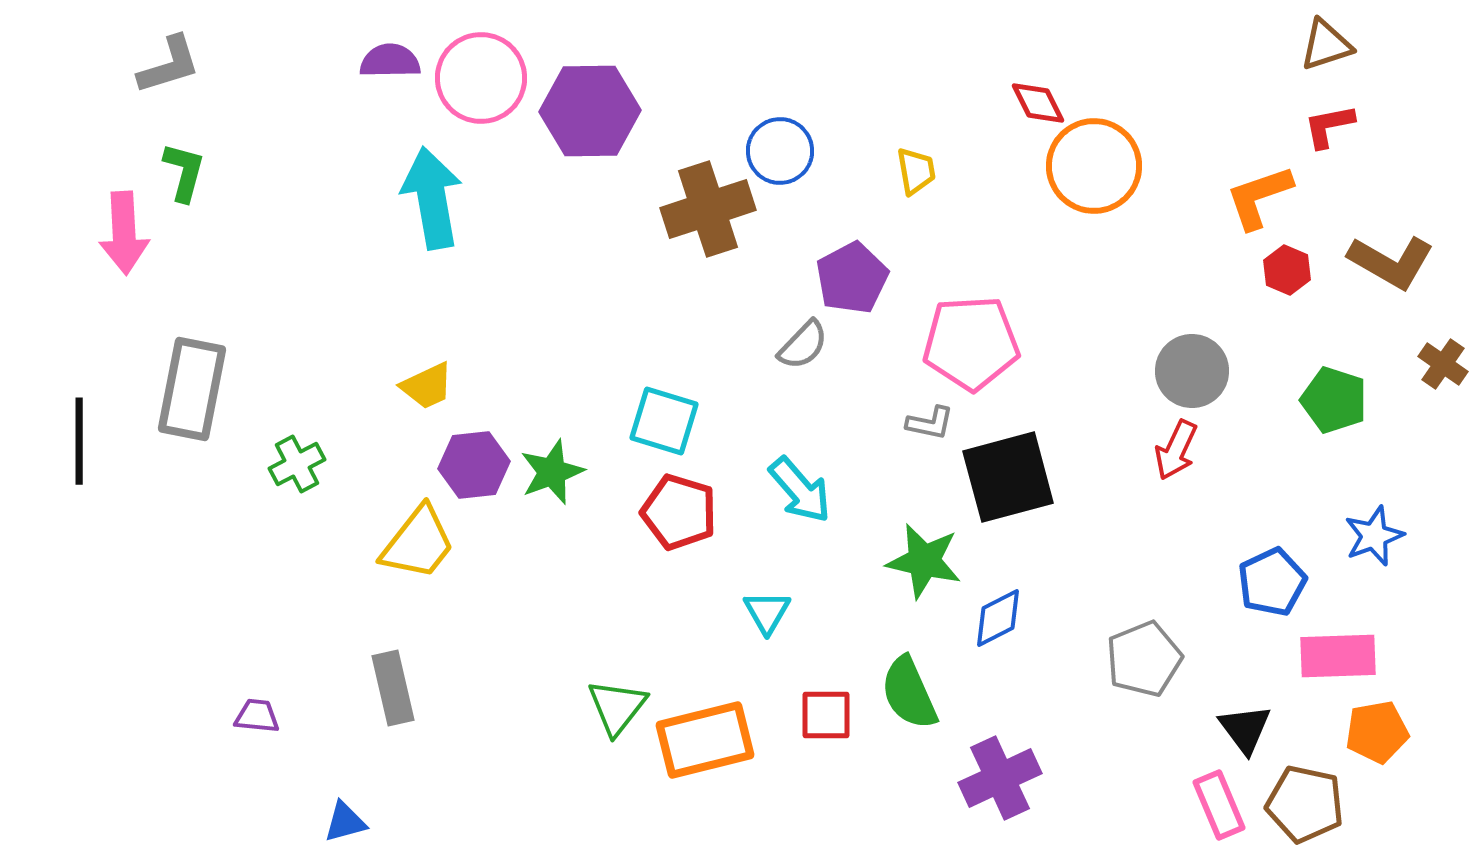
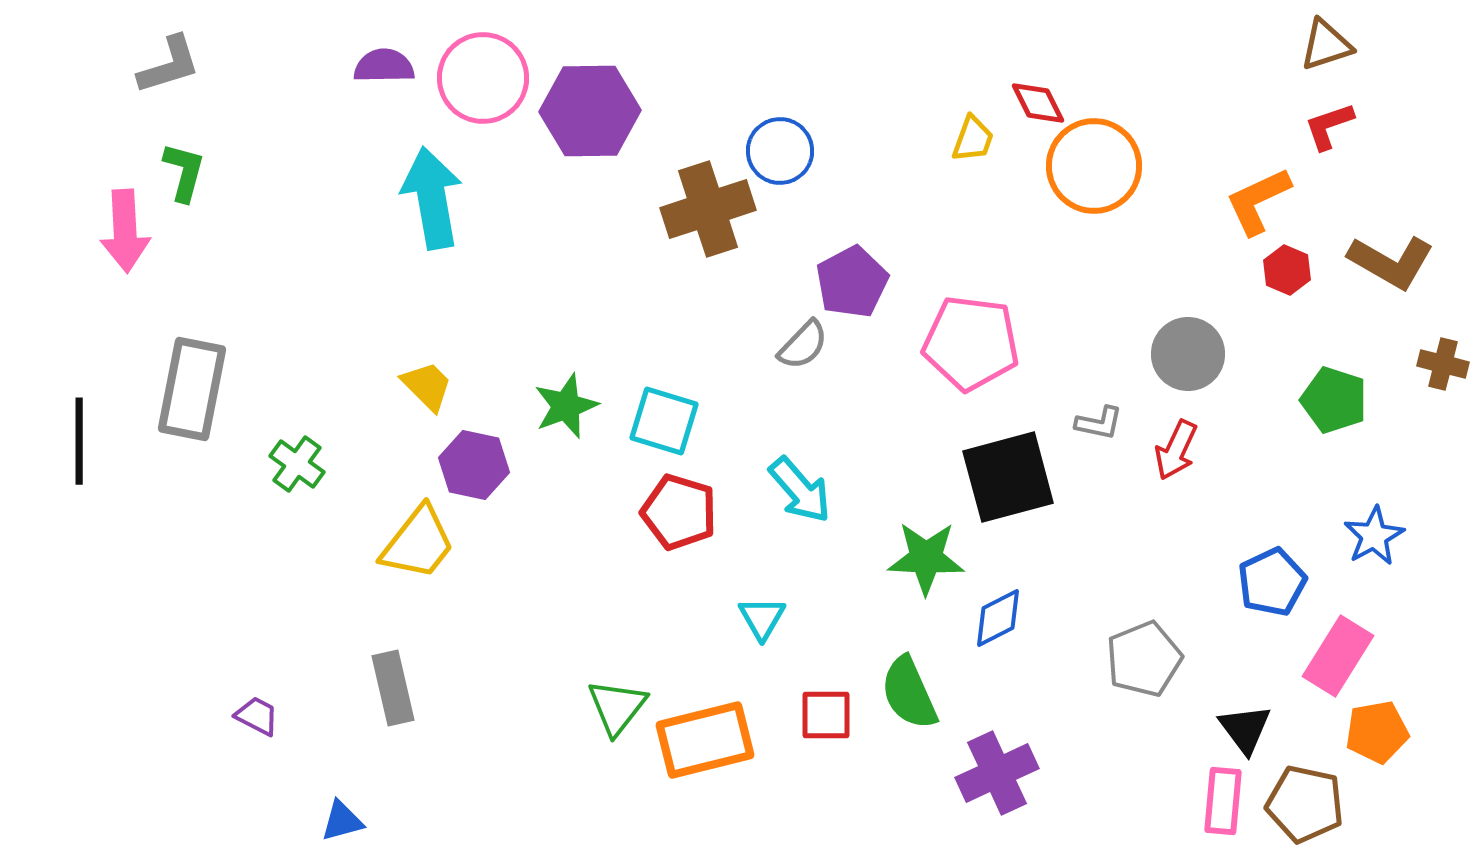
purple semicircle at (390, 61): moved 6 px left, 5 px down
pink circle at (481, 78): moved 2 px right
red L-shape at (1329, 126): rotated 8 degrees counterclockwise
yellow trapezoid at (916, 171): moved 57 px right, 32 px up; rotated 30 degrees clockwise
orange L-shape at (1259, 197): moved 1 px left, 4 px down; rotated 6 degrees counterclockwise
pink arrow at (124, 233): moved 1 px right, 2 px up
purple pentagon at (852, 278): moved 4 px down
pink pentagon at (971, 343): rotated 10 degrees clockwise
brown cross at (1443, 364): rotated 21 degrees counterclockwise
gray circle at (1192, 371): moved 4 px left, 17 px up
yellow trapezoid at (427, 386): rotated 110 degrees counterclockwise
gray L-shape at (930, 423): moved 169 px right
green cross at (297, 464): rotated 26 degrees counterclockwise
purple hexagon at (474, 465): rotated 18 degrees clockwise
green star at (552, 472): moved 14 px right, 66 px up
blue star at (1374, 536): rotated 8 degrees counterclockwise
green star at (924, 561): moved 2 px right, 3 px up; rotated 10 degrees counterclockwise
cyan triangle at (767, 612): moved 5 px left, 6 px down
pink rectangle at (1338, 656): rotated 56 degrees counterclockwise
purple trapezoid at (257, 716): rotated 21 degrees clockwise
purple cross at (1000, 778): moved 3 px left, 5 px up
pink rectangle at (1219, 805): moved 4 px right, 4 px up; rotated 28 degrees clockwise
blue triangle at (345, 822): moved 3 px left, 1 px up
